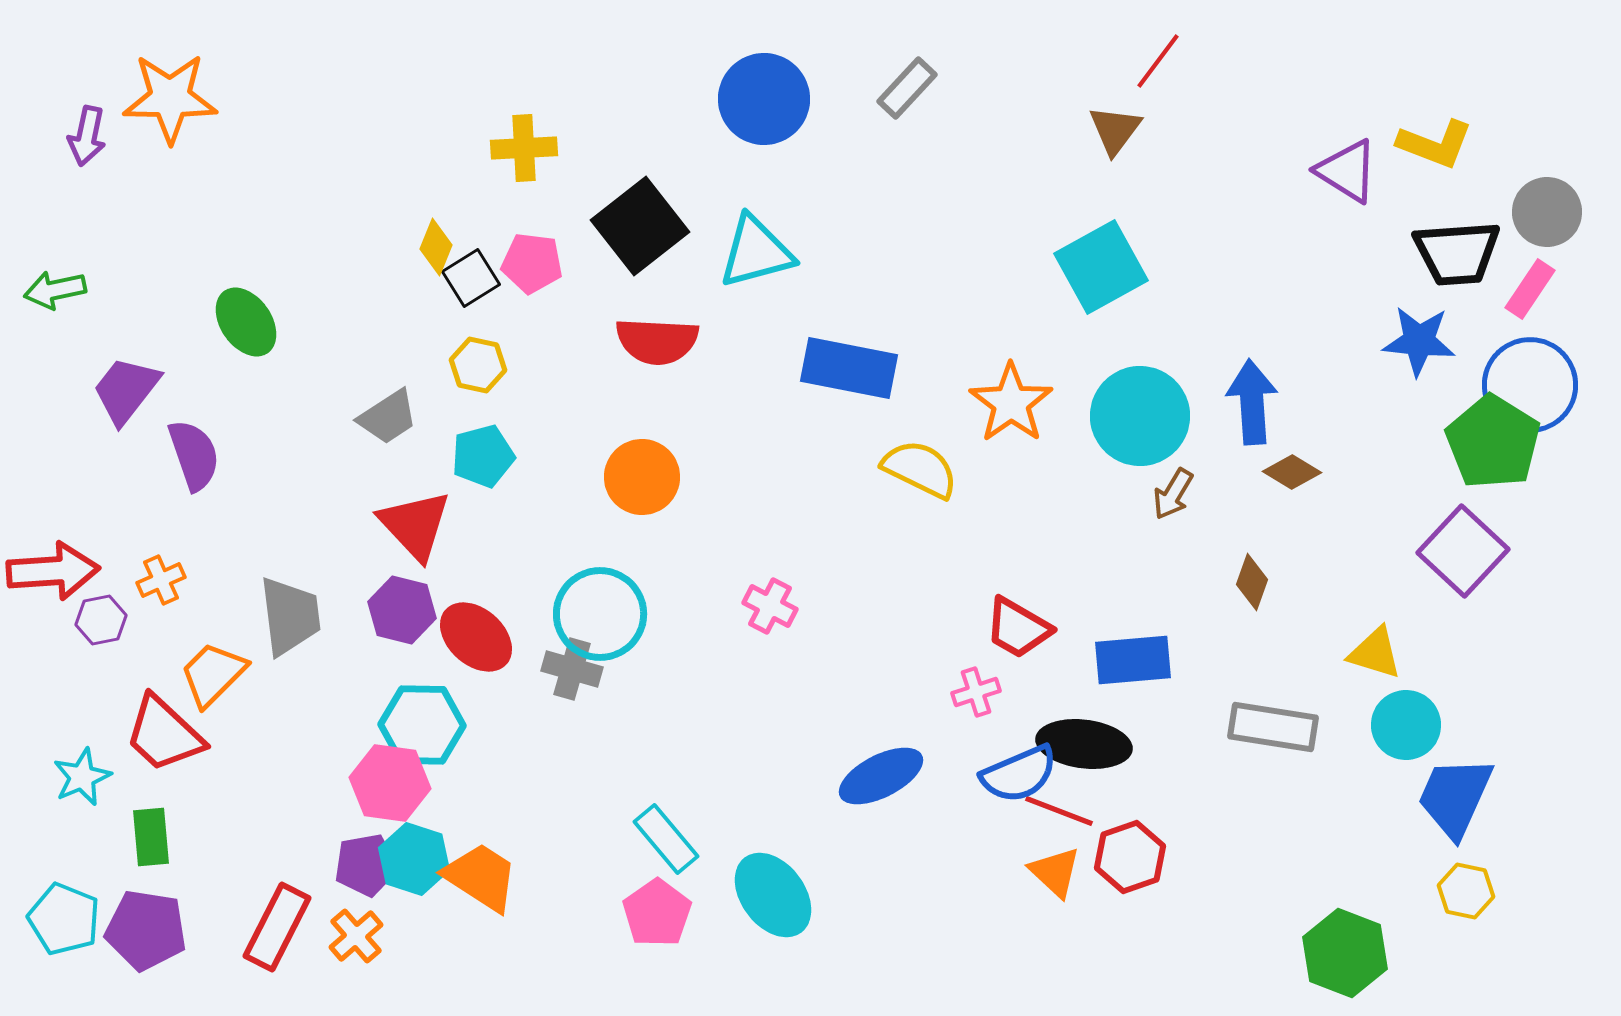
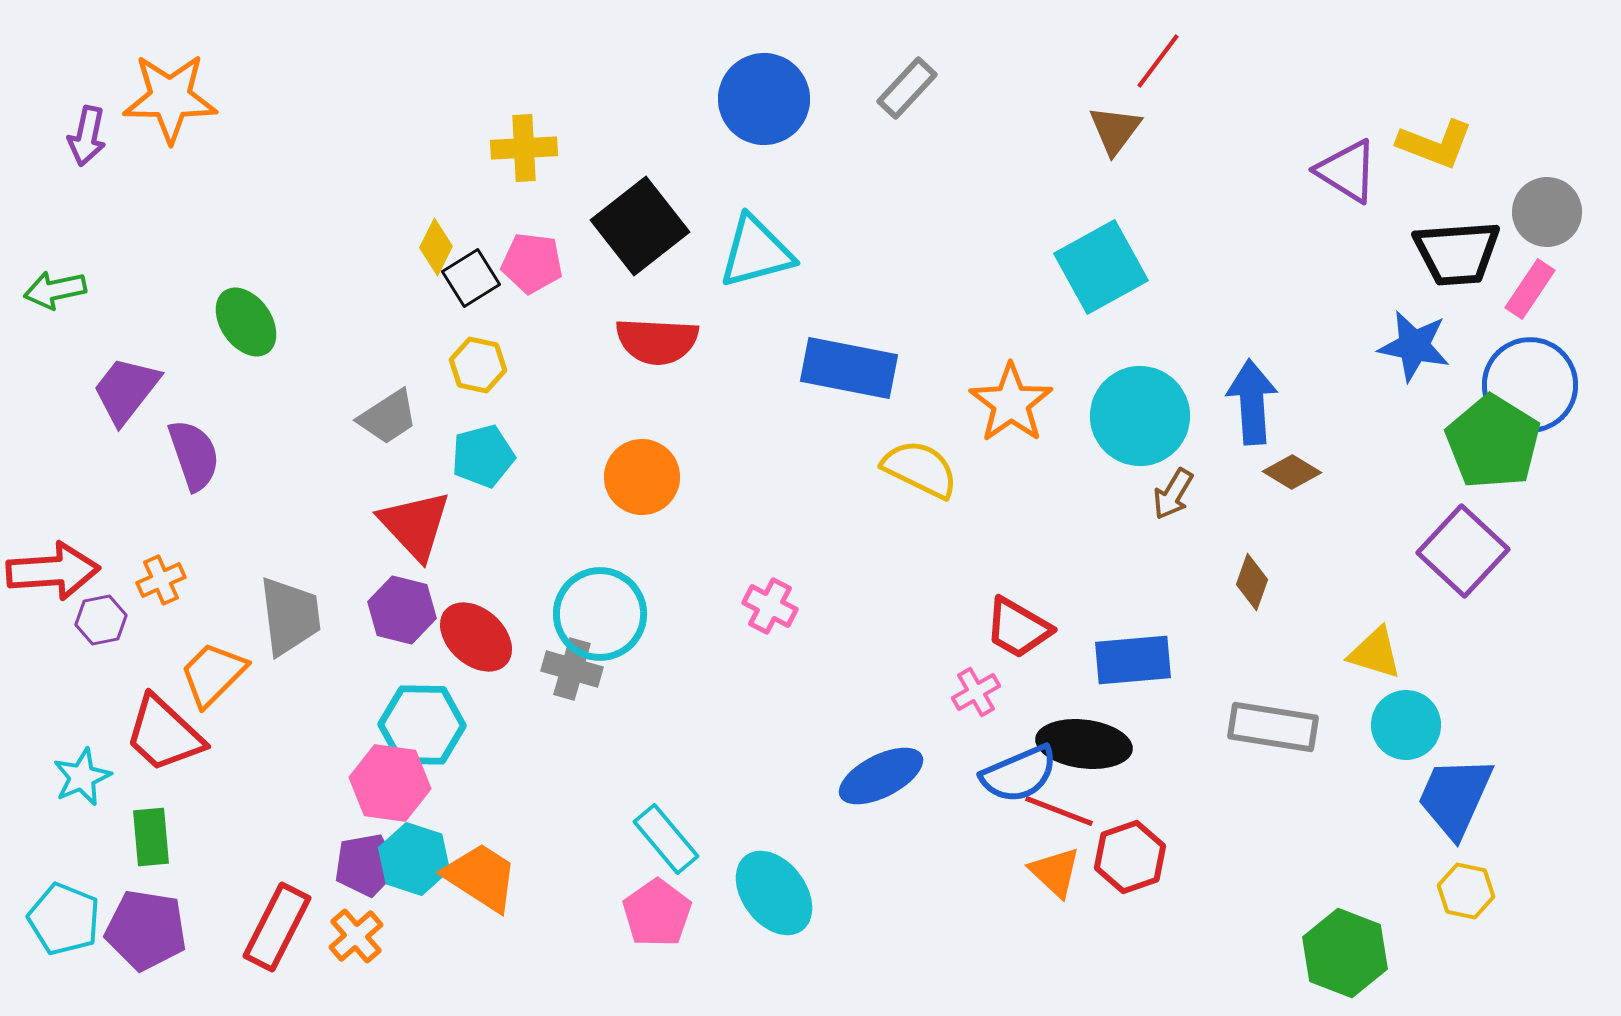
yellow diamond at (436, 247): rotated 4 degrees clockwise
blue star at (1419, 341): moved 5 px left, 5 px down; rotated 6 degrees clockwise
pink cross at (976, 692): rotated 12 degrees counterclockwise
cyan ellipse at (773, 895): moved 1 px right, 2 px up
